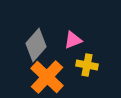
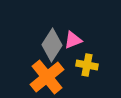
gray diamond: moved 16 px right; rotated 8 degrees counterclockwise
orange cross: rotated 8 degrees clockwise
